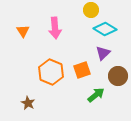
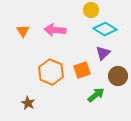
pink arrow: moved 2 px down; rotated 100 degrees clockwise
